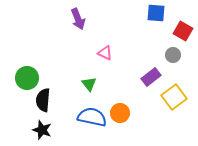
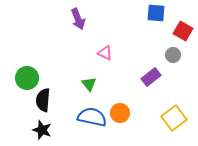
yellow square: moved 21 px down
